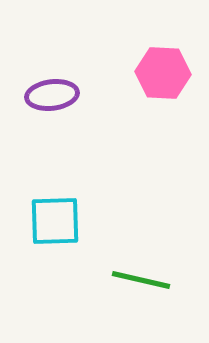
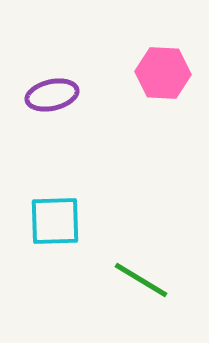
purple ellipse: rotated 6 degrees counterclockwise
green line: rotated 18 degrees clockwise
